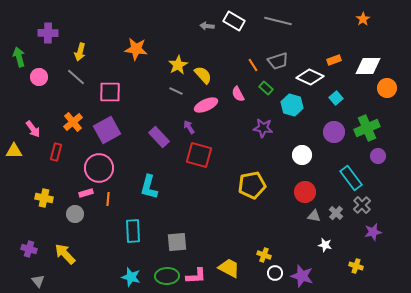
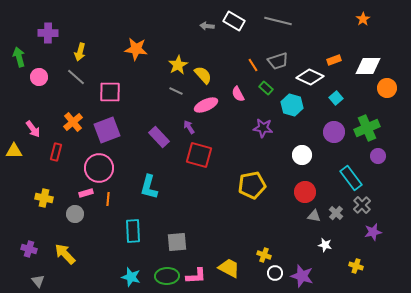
purple square at (107, 130): rotated 8 degrees clockwise
